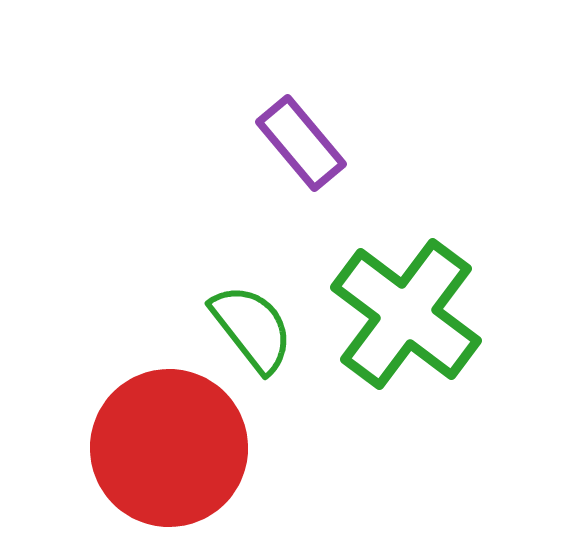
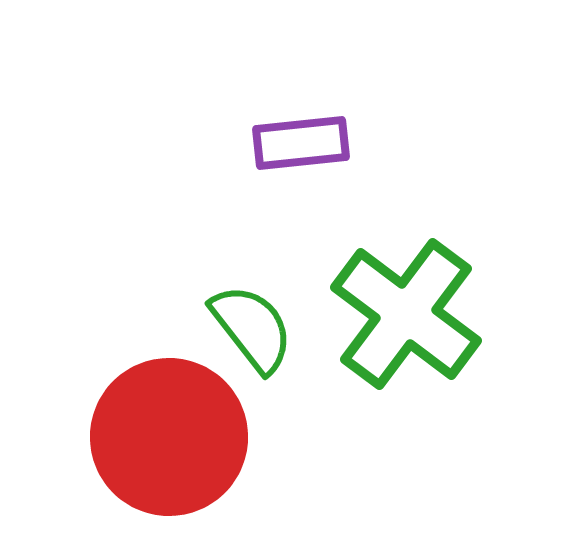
purple rectangle: rotated 56 degrees counterclockwise
red circle: moved 11 px up
